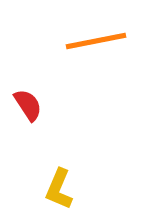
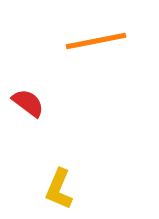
red semicircle: moved 2 px up; rotated 20 degrees counterclockwise
